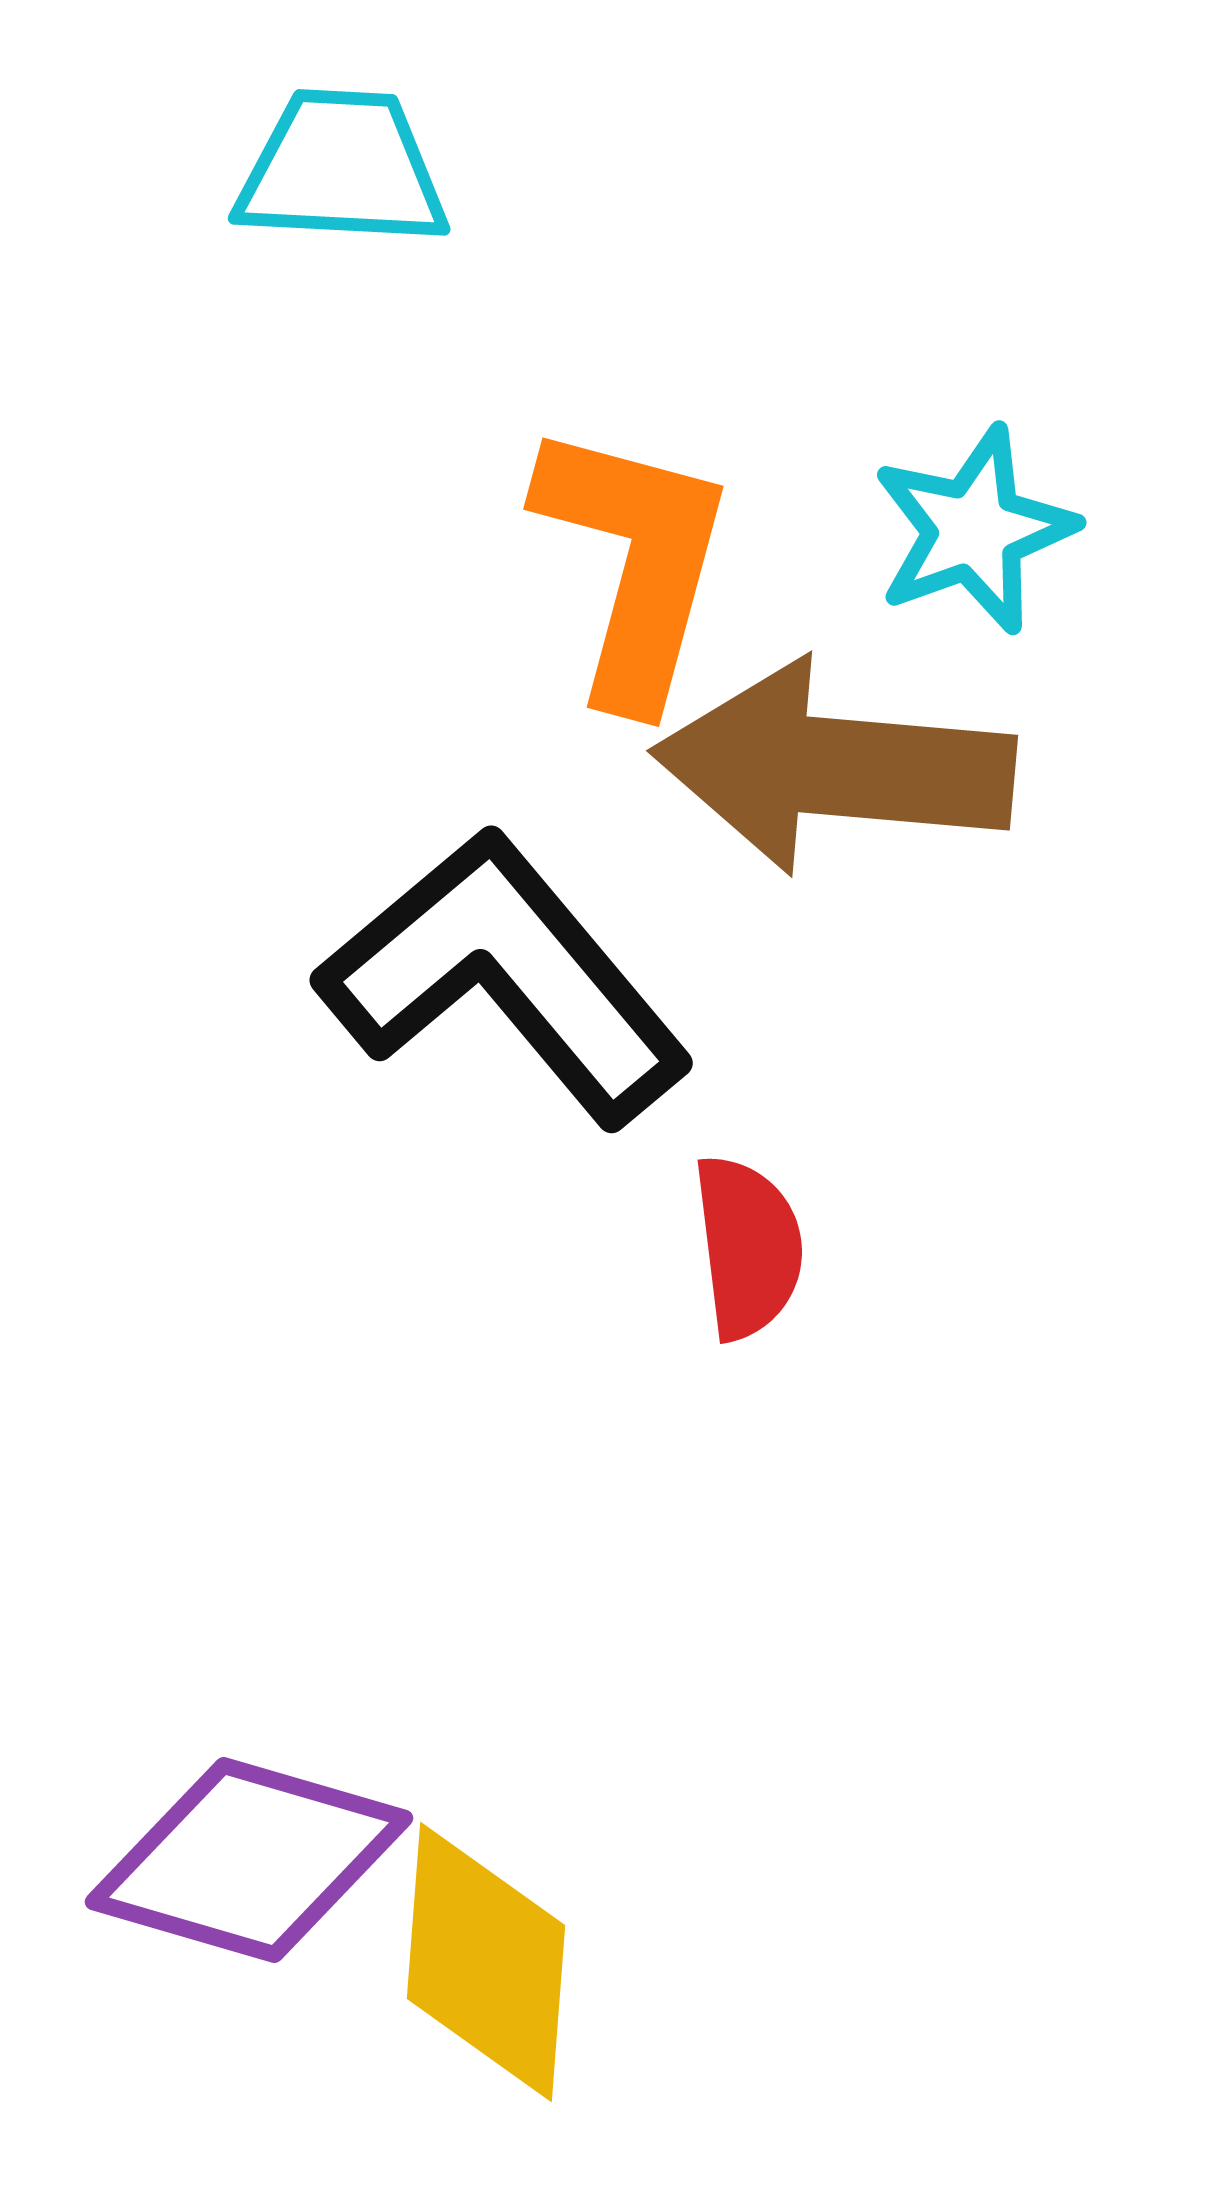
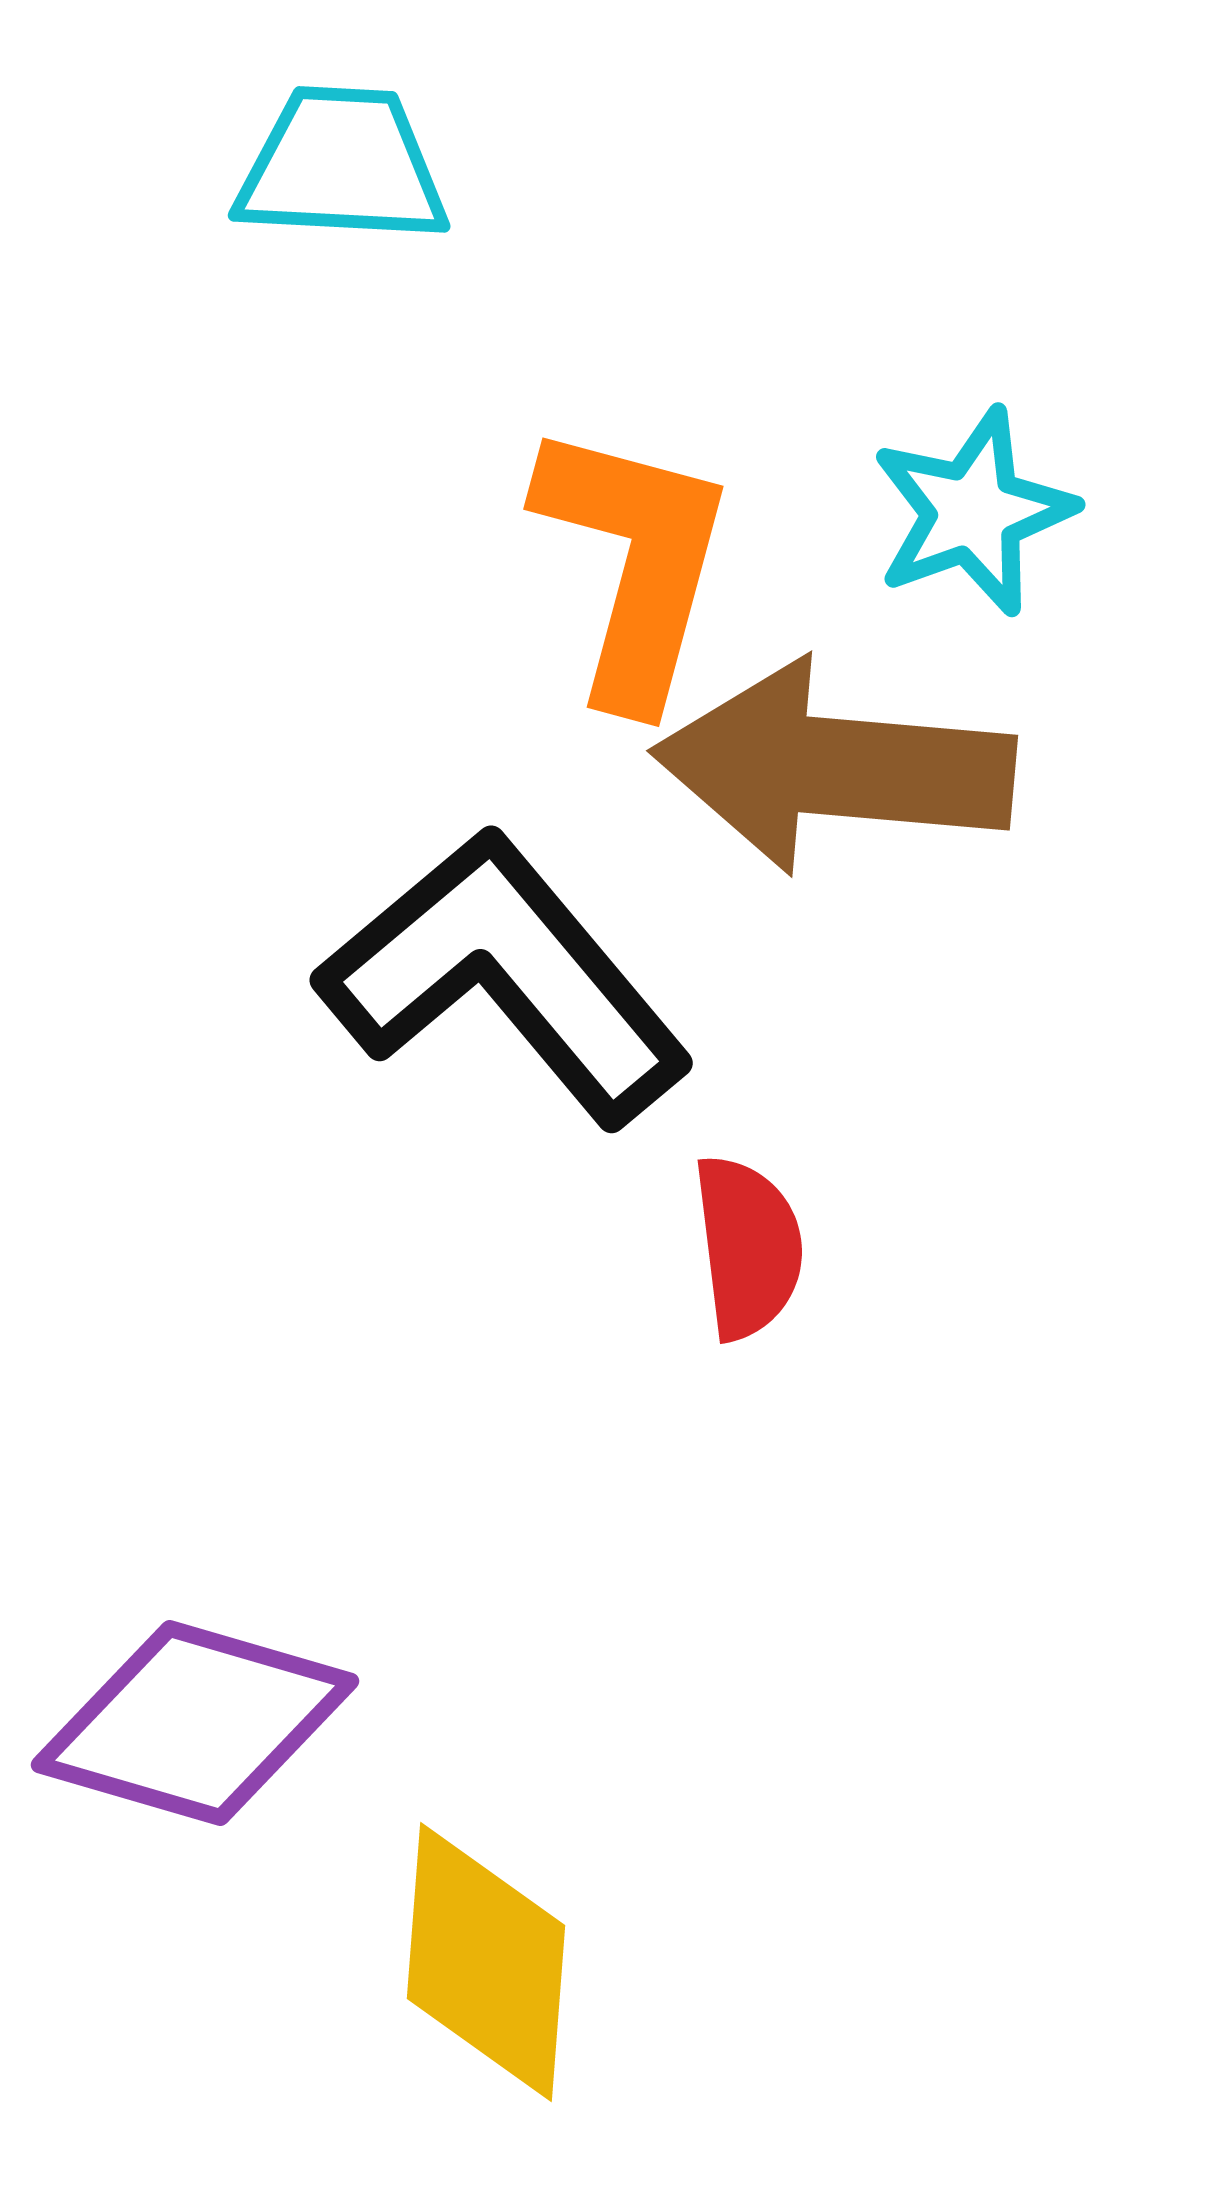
cyan trapezoid: moved 3 px up
cyan star: moved 1 px left, 18 px up
purple diamond: moved 54 px left, 137 px up
